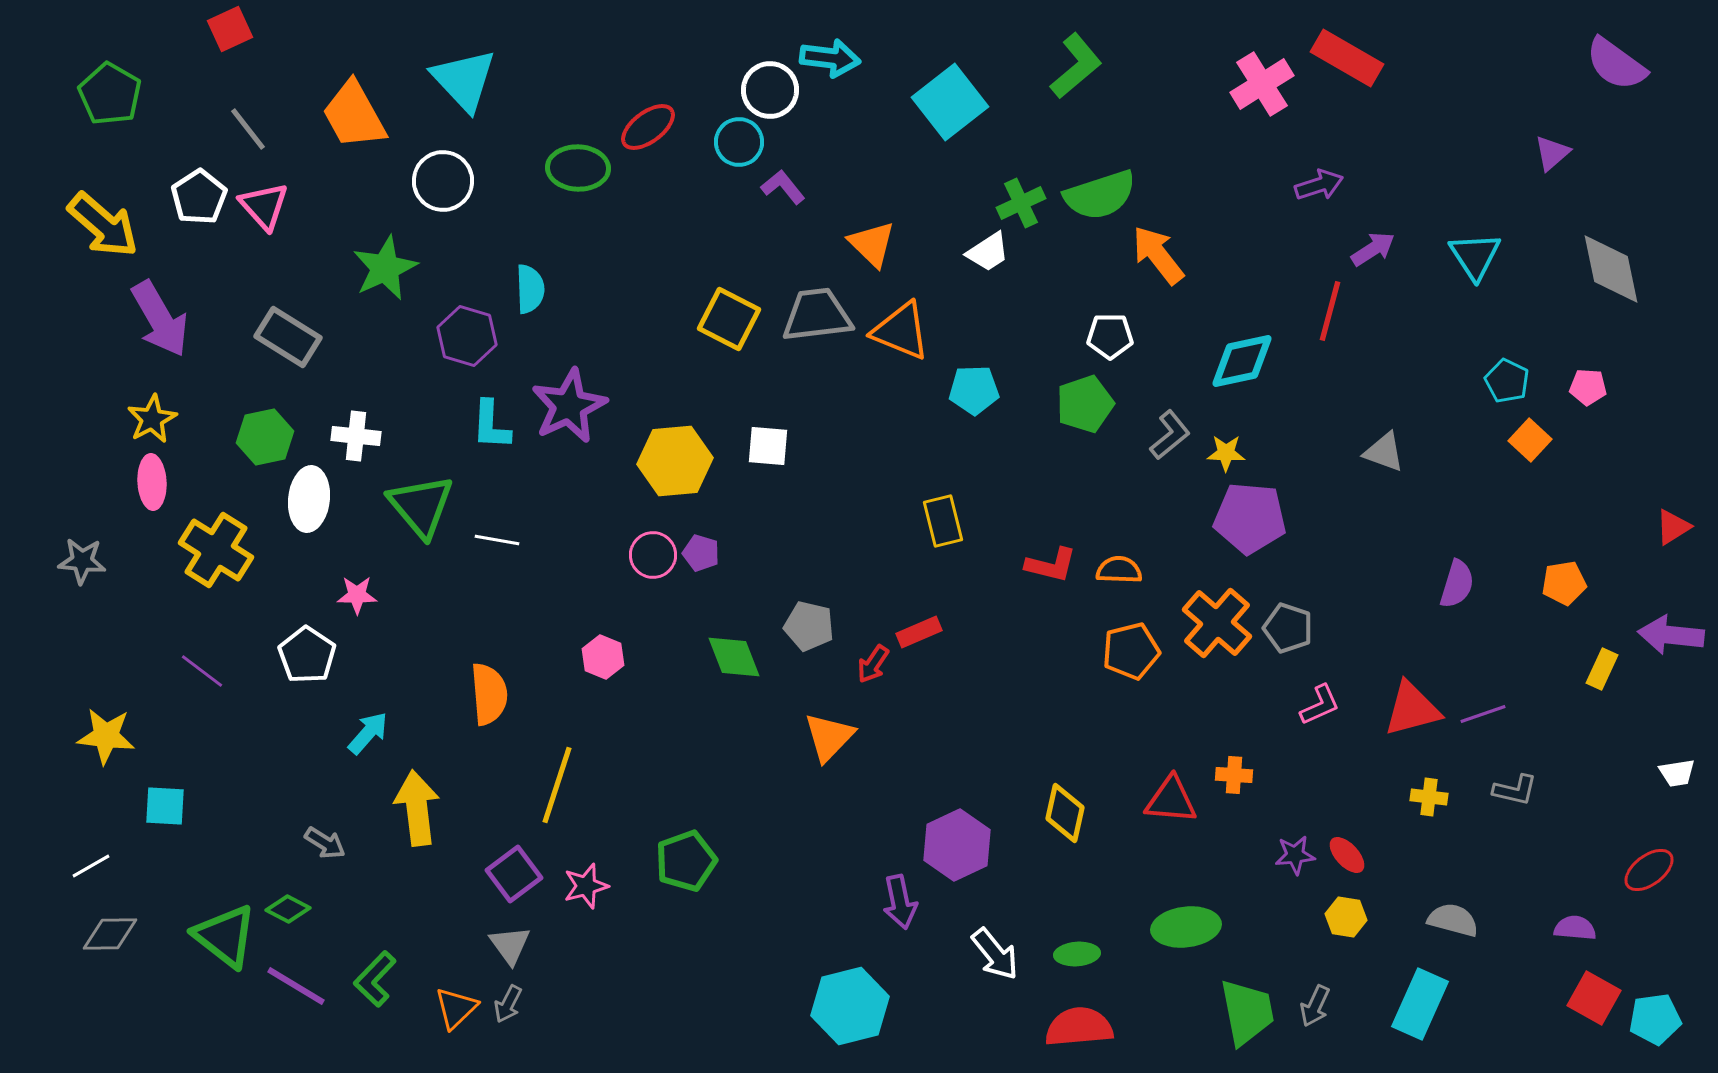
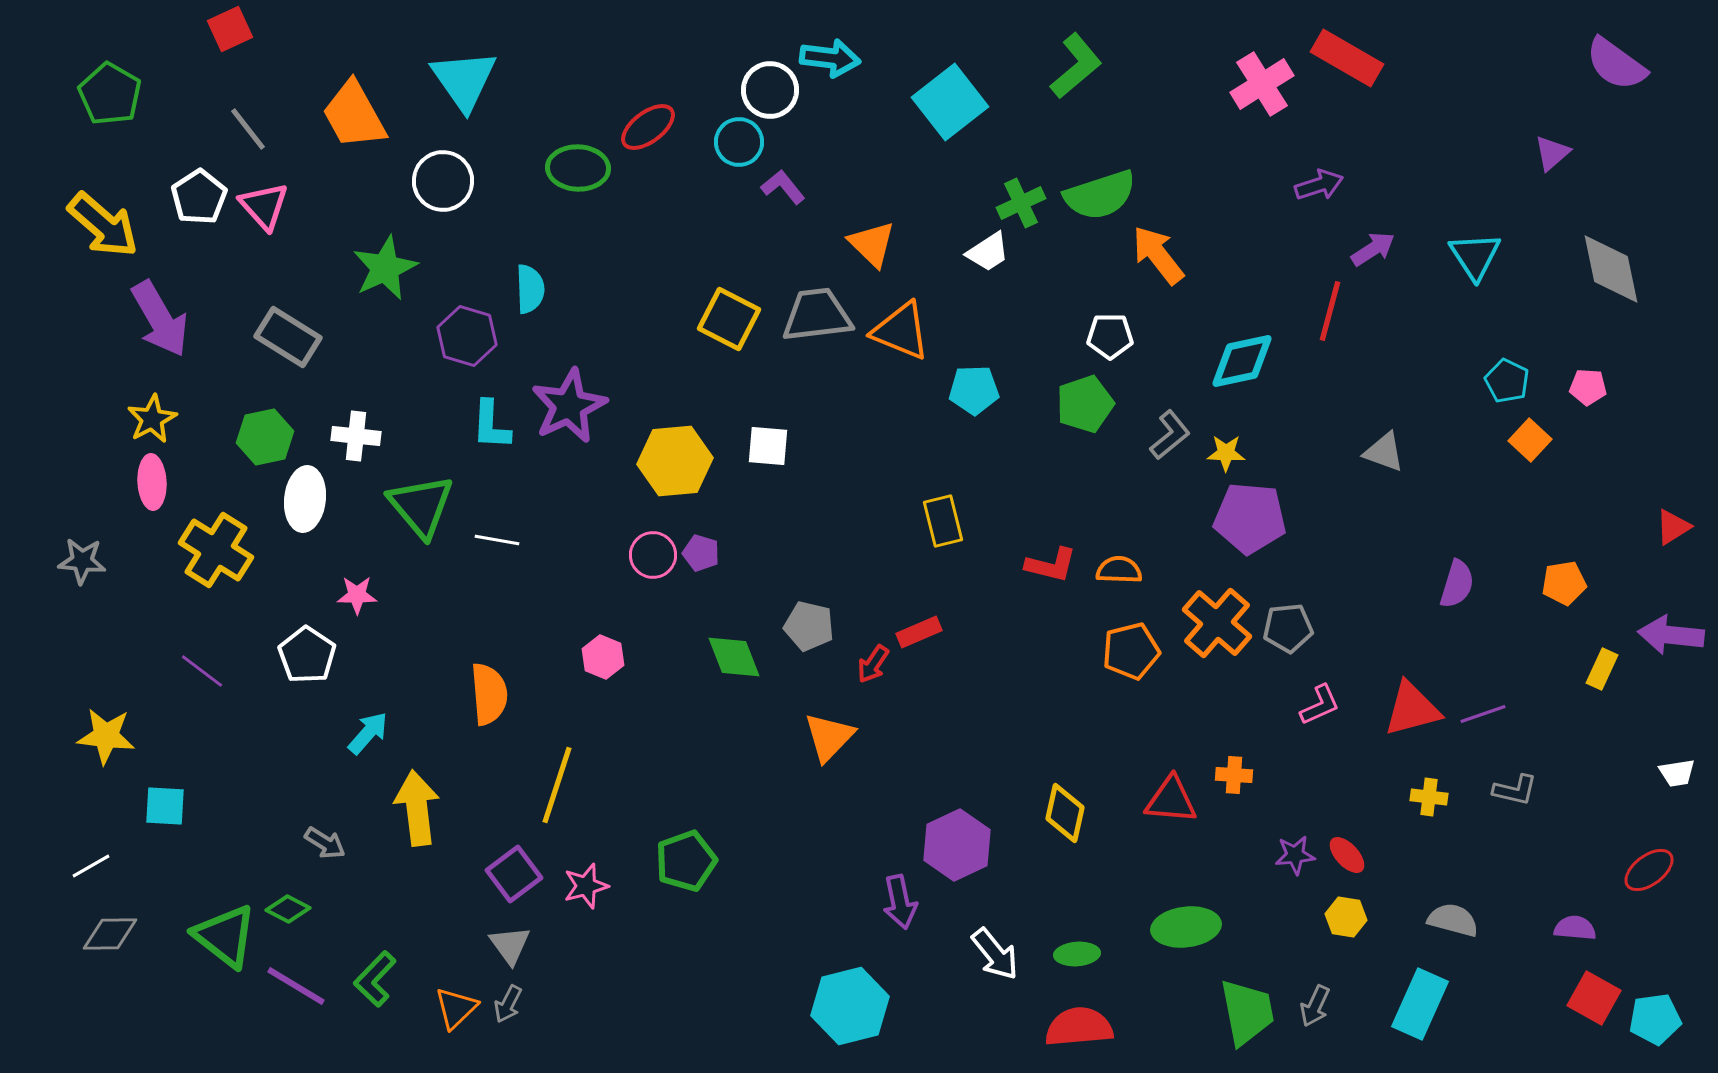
cyan triangle at (464, 80): rotated 8 degrees clockwise
white ellipse at (309, 499): moved 4 px left
gray pentagon at (1288, 628): rotated 24 degrees counterclockwise
